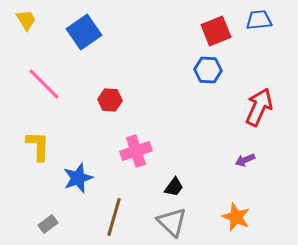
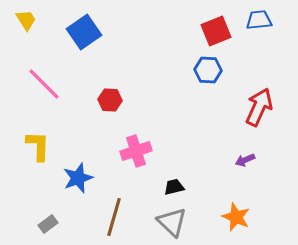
black trapezoid: rotated 140 degrees counterclockwise
